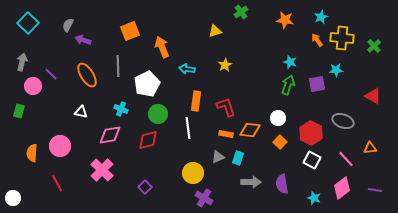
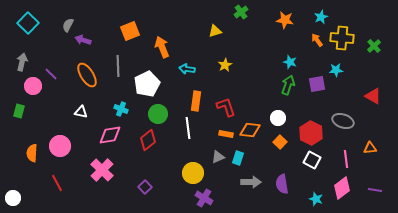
red diamond at (148, 140): rotated 25 degrees counterclockwise
pink line at (346, 159): rotated 36 degrees clockwise
cyan star at (314, 198): moved 2 px right, 1 px down
